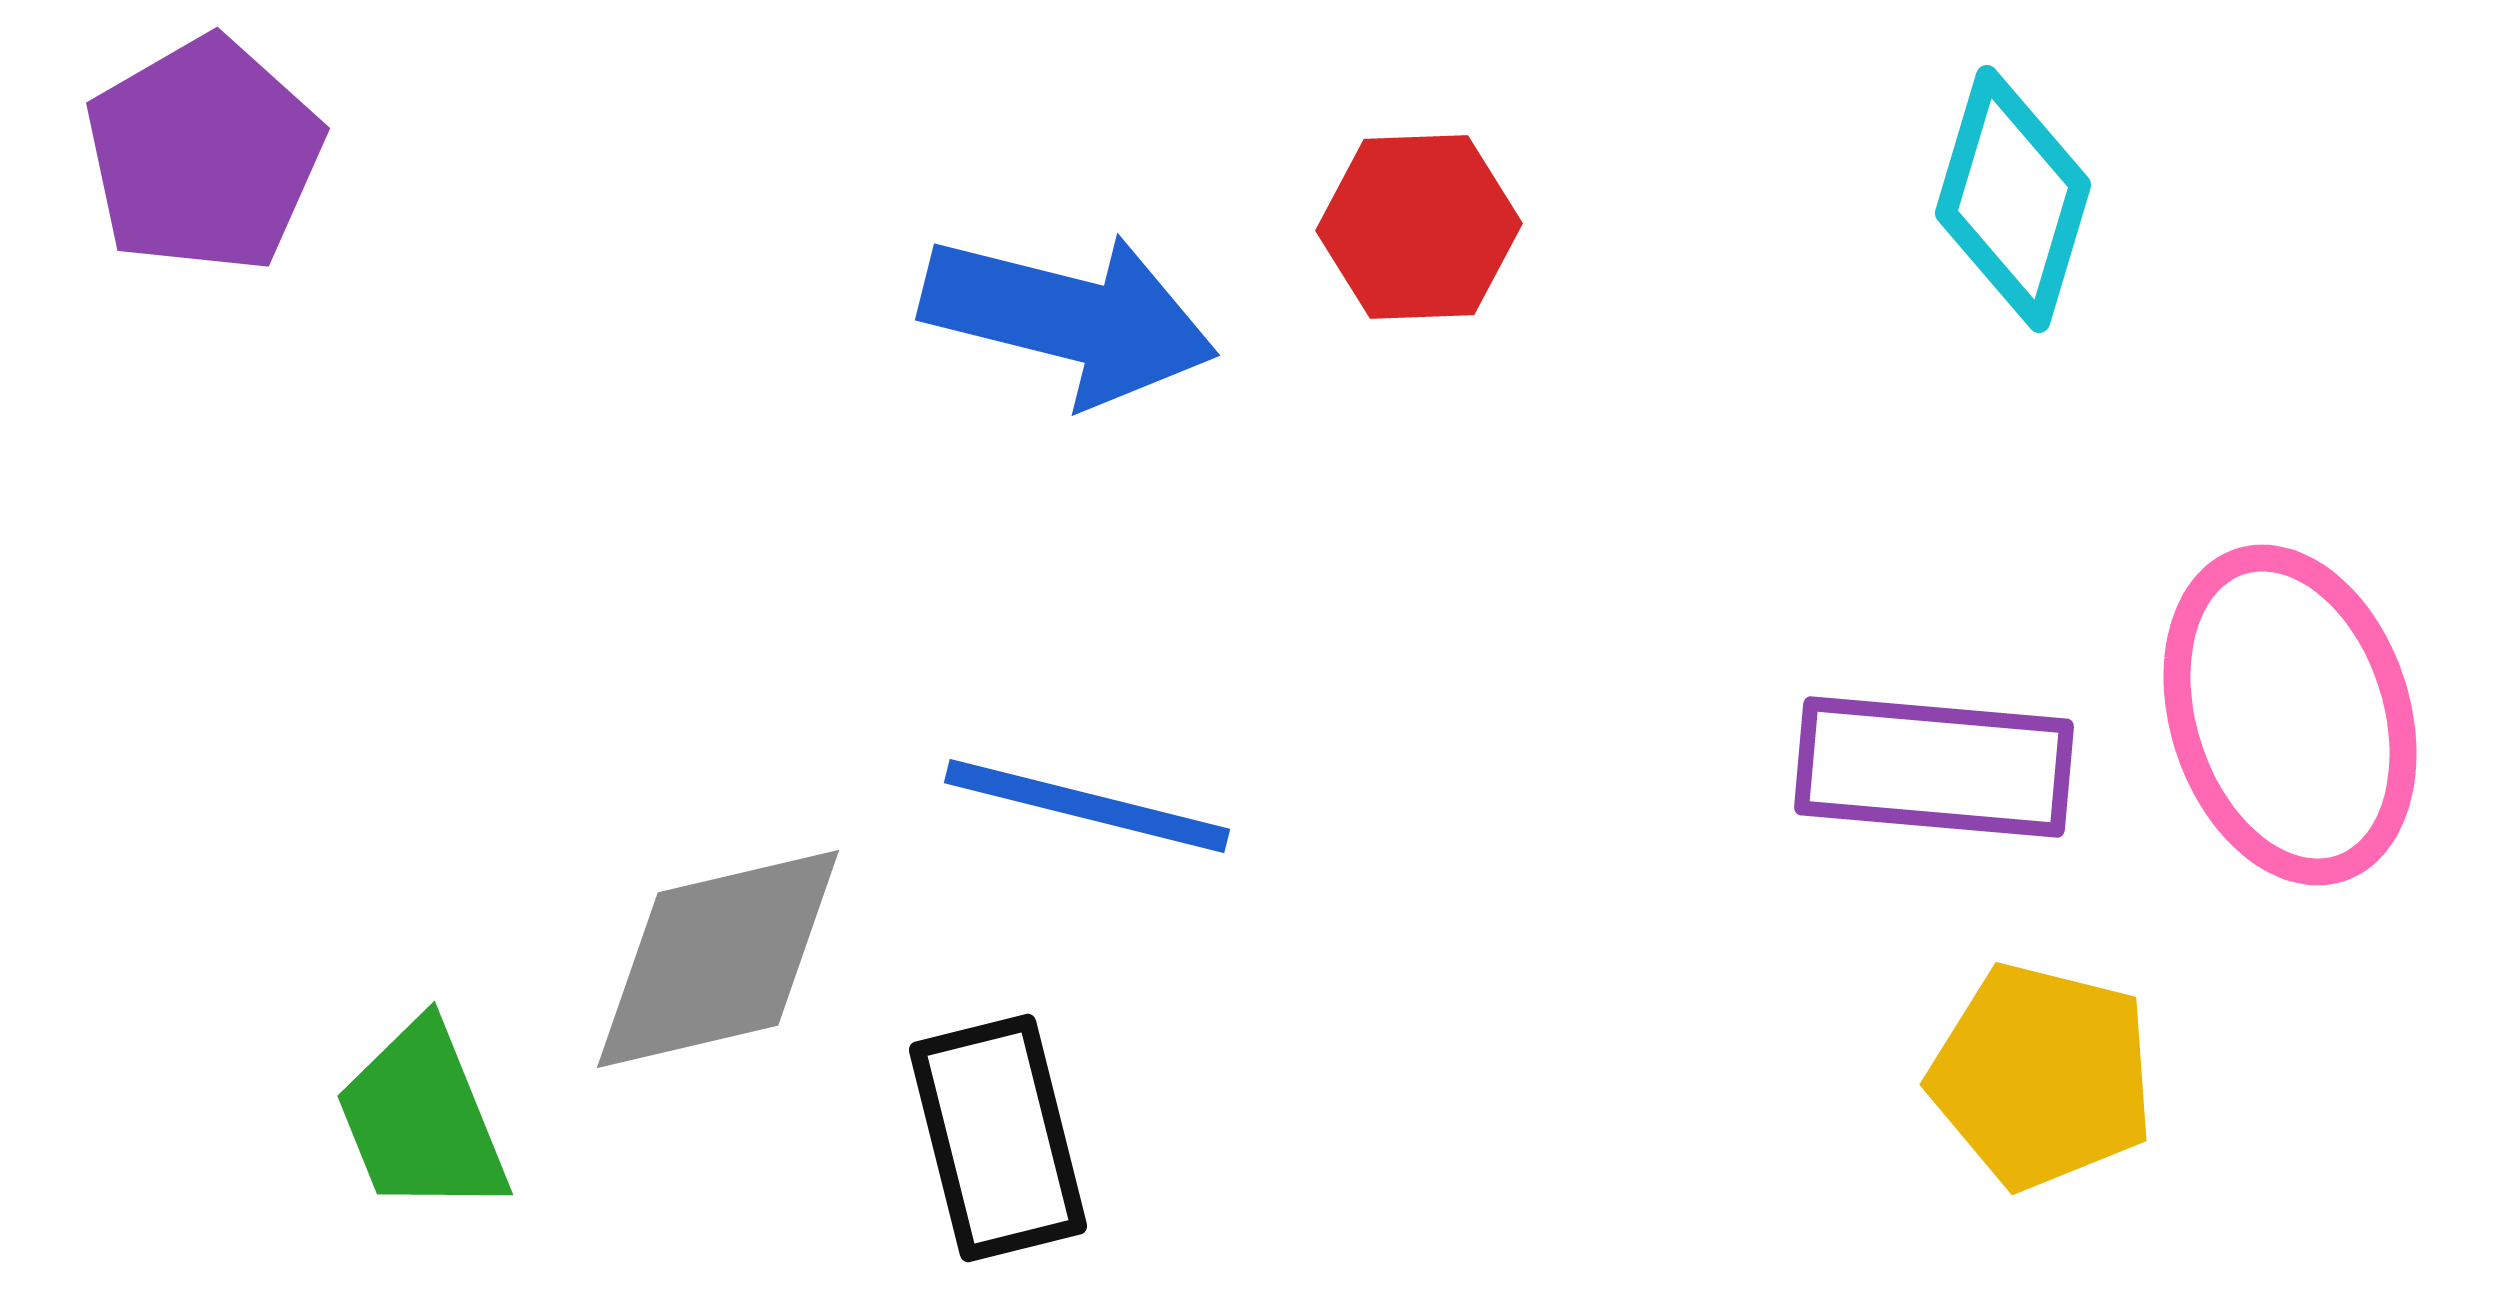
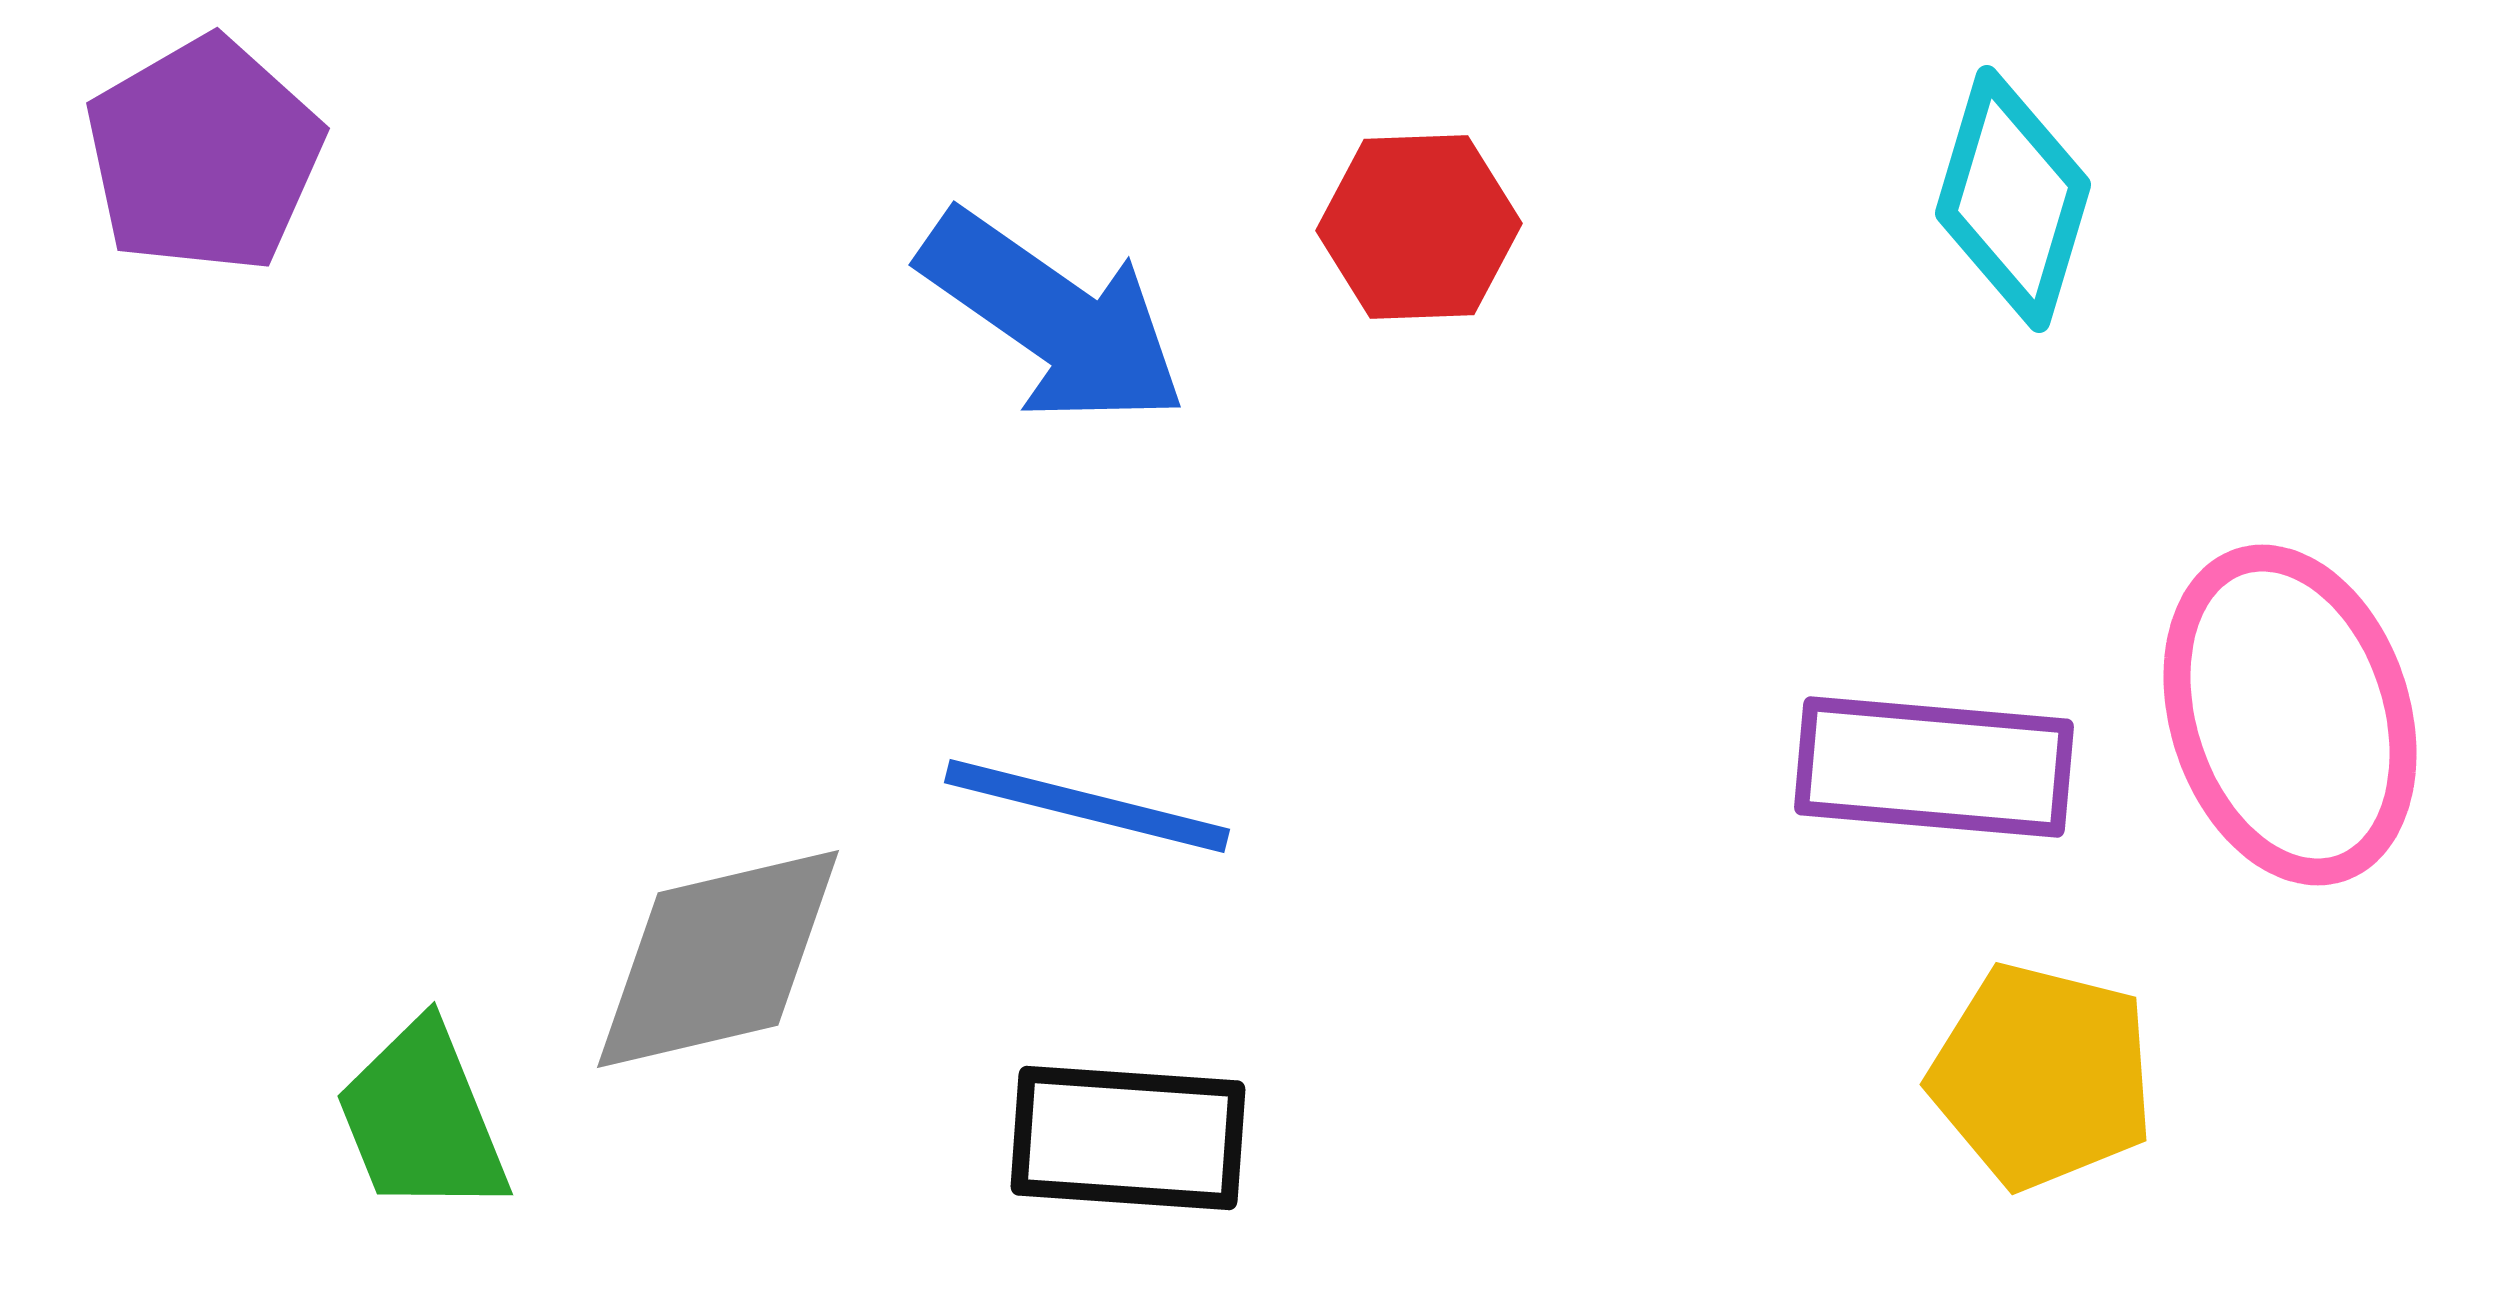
blue arrow: moved 16 px left; rotated 21 degrees clockwise
black rectangle: moved 130 px right; rotated 72 degrees counterclockwise
